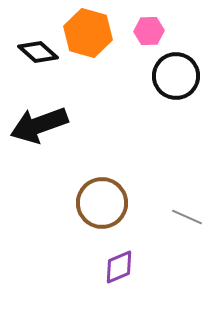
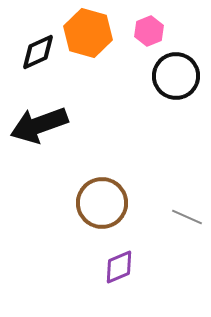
pink hexagon: rotated 20 degrees counterclockwise
black diamond: rotated 66 degrees counterclockwise
